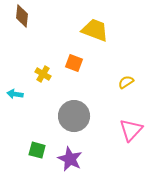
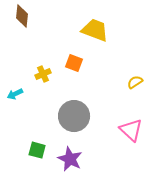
yellow cross: rotated 35 degrees clockwise
yellow semicircle: moved 9 px right
cyan arrow: rotated 35 degrees counterclockwise
pink triangle: rotated 30 degrees counterclockwise
